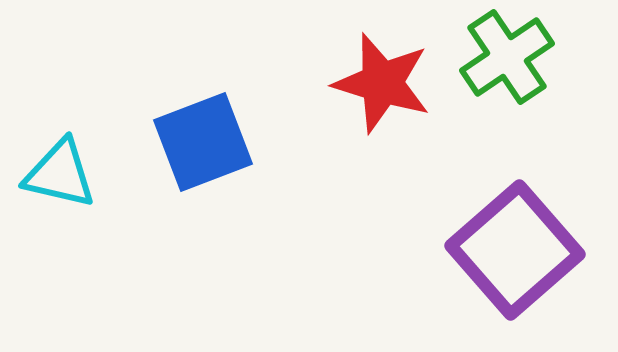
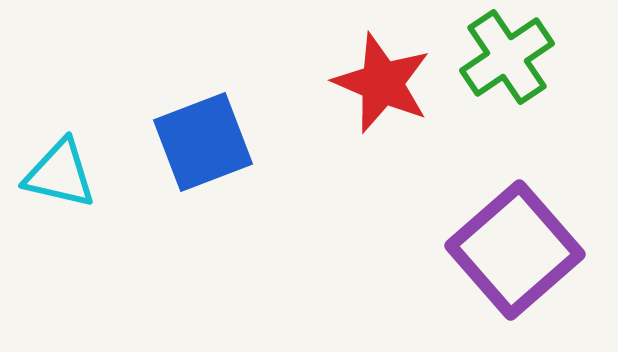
red star: rotated 6 degrees clockwise
